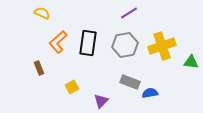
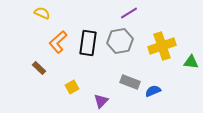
gray hexagon: moved 5 px left, 4 px up
brown rectangle: rotated 24 degrees counterclockwise
blue semicircle: moved 3 px right, 2 px up; rotated 14 degrees counterclockwise
